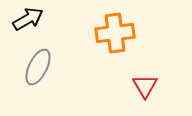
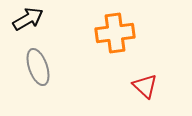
gray ellipse: rotated 45 degrees counterclockwise
red triangle: rotated 16 degrees counterclockwise
